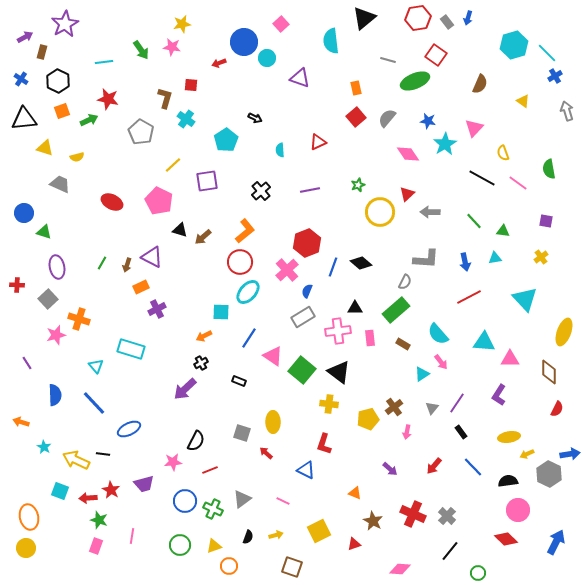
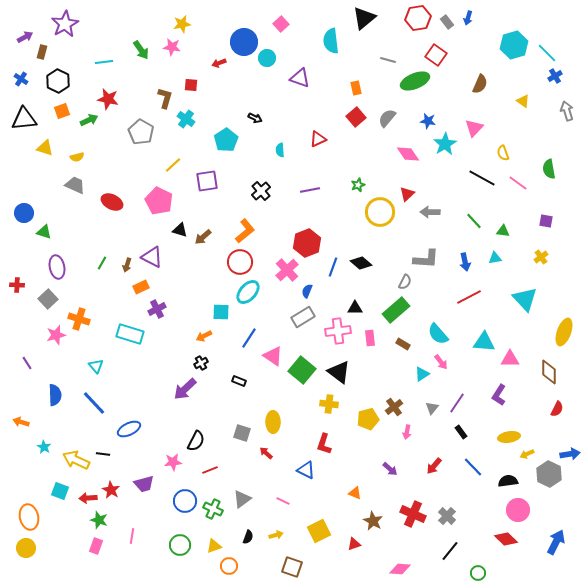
red triangle at (318, 142): moved 3 px up
gray trapezoid at (60, 184): moved 15 px right, 1 px down
cyan rectangle at (131, 349): moved 1 px left, 15 px up
